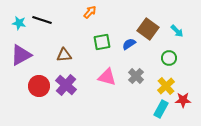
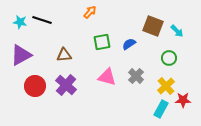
cyan star: moved 1 px right, 1 px up
brown square: moved 5 px right, 3 px up; rotated 15 degrees counterclockwise
red circle: moved 4 px left
